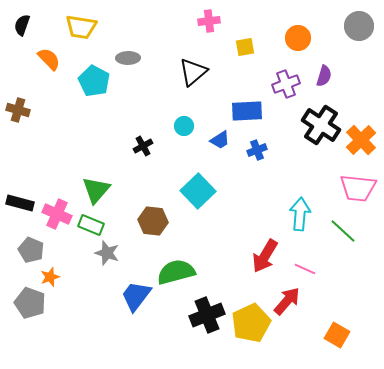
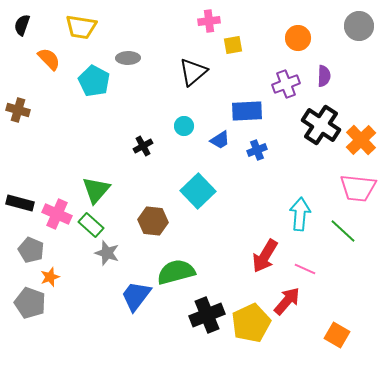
yellow square at (245, 47): moved 12 px left, 2 px up
purple semicircle at (324, 76): rotated 15 degrees counterclockwise
green rectangle at (91, 225): rotated 20 degrees clockwise
